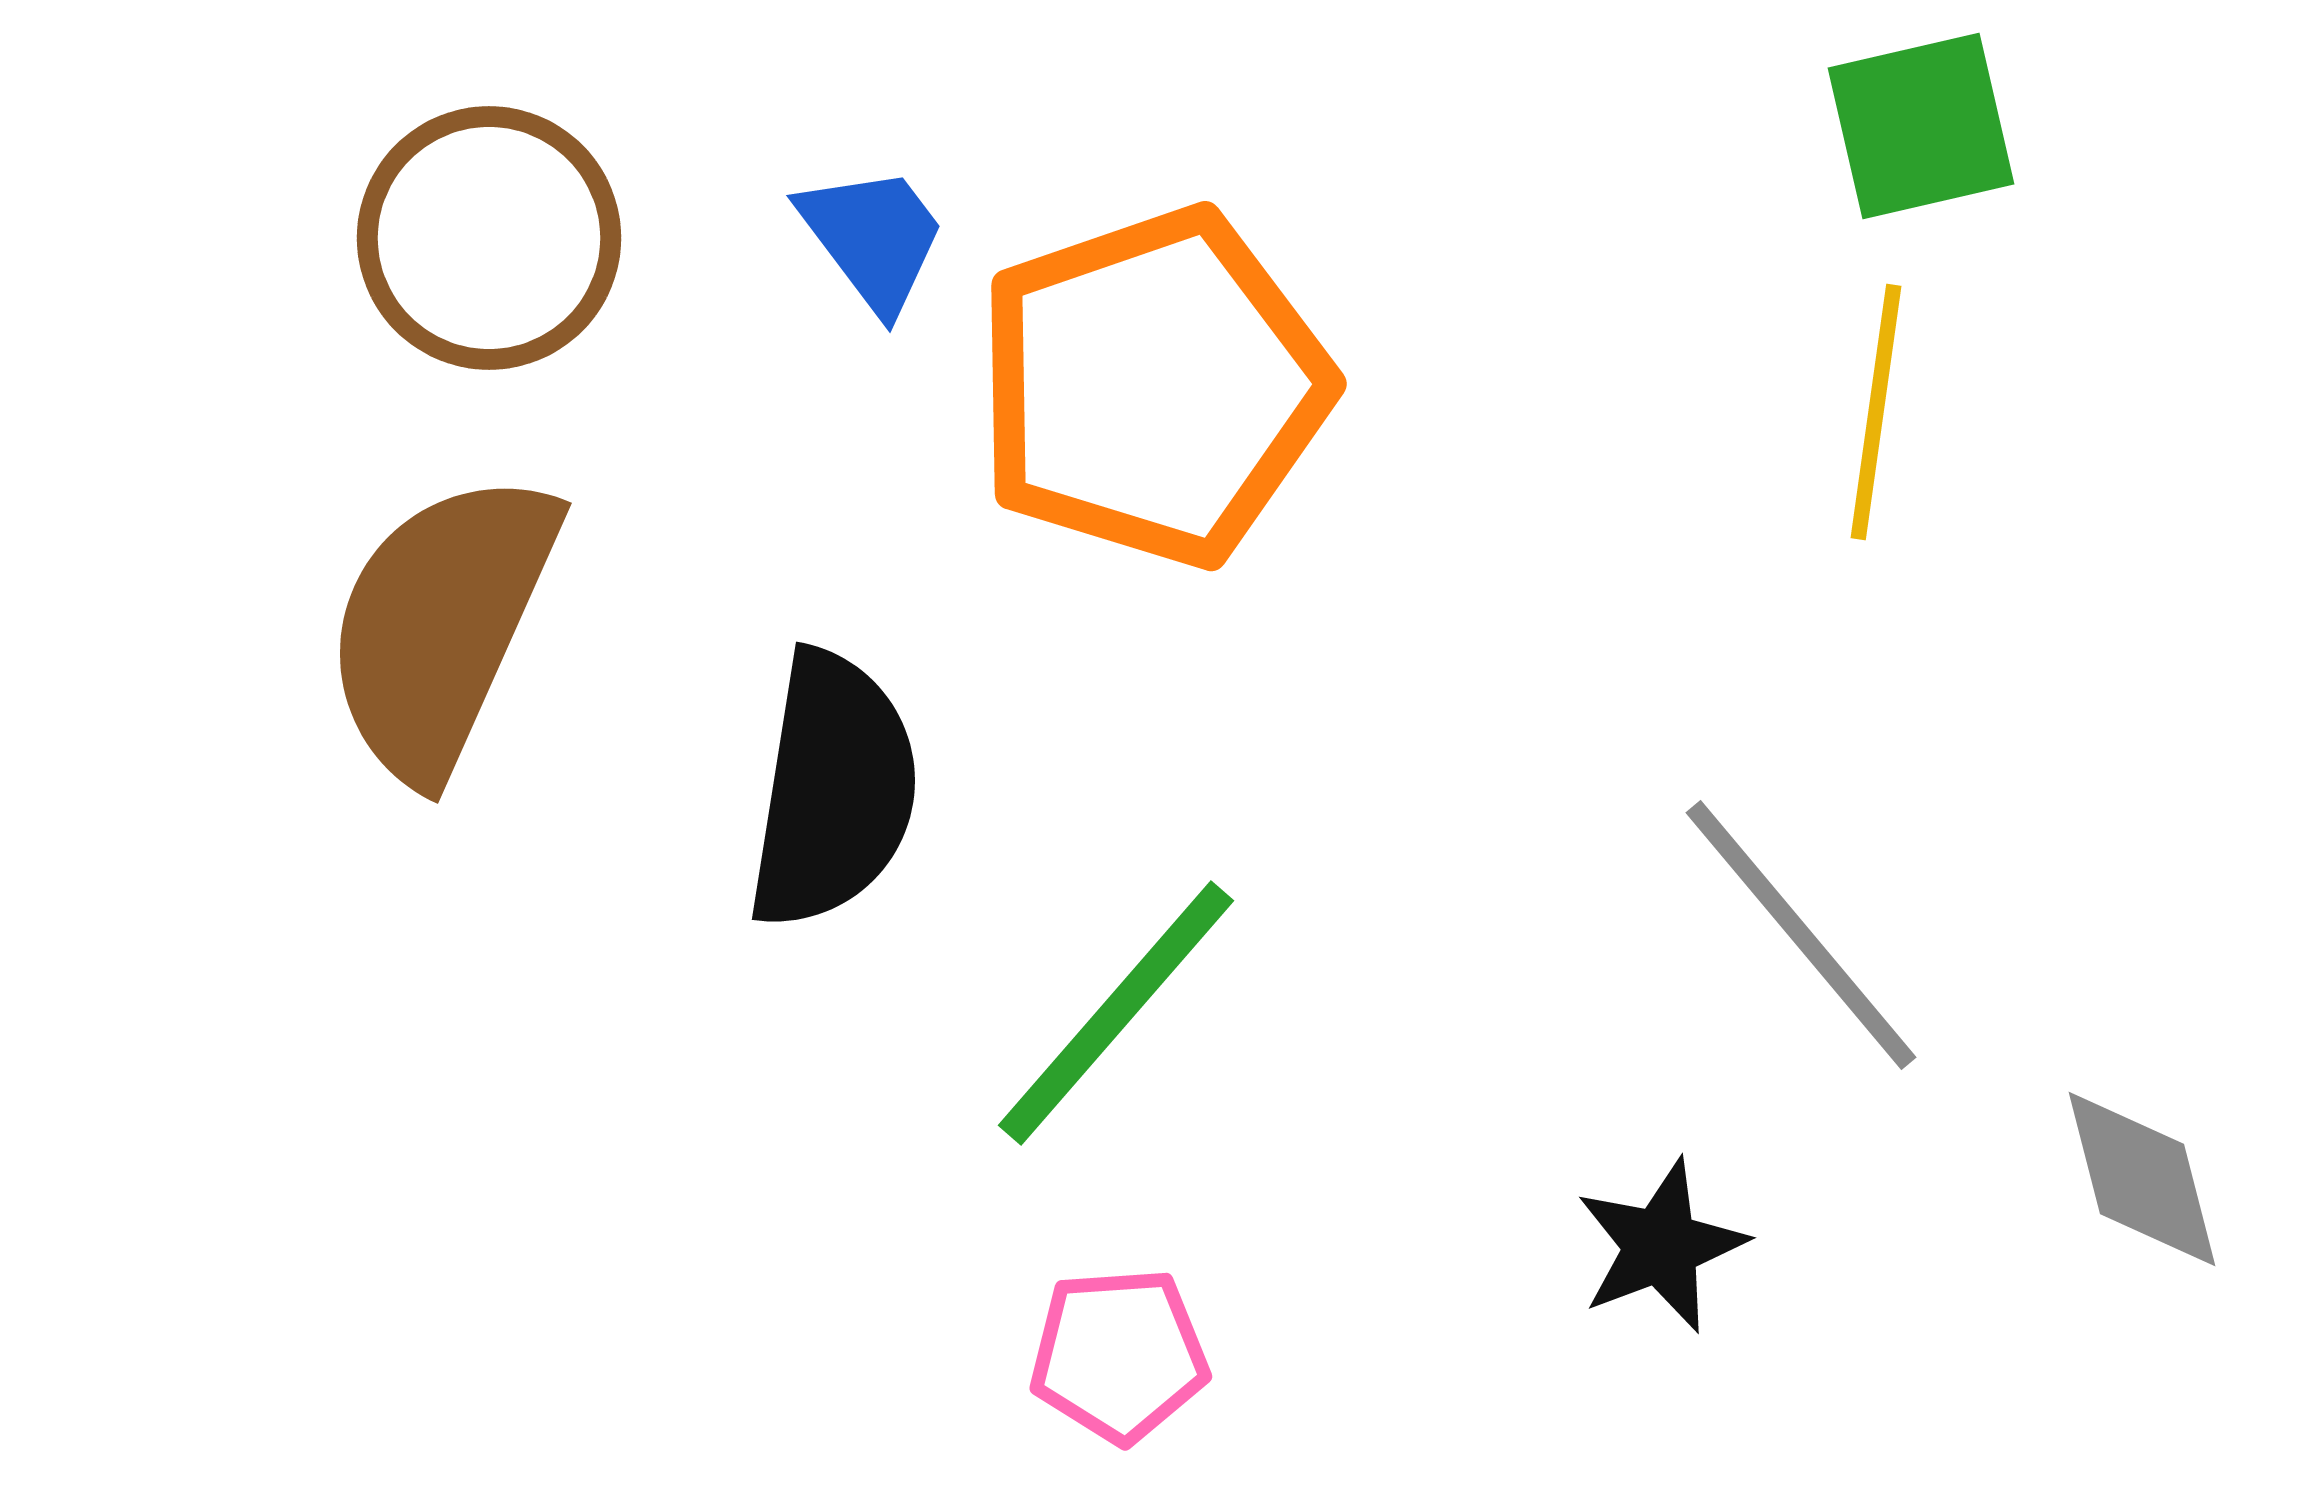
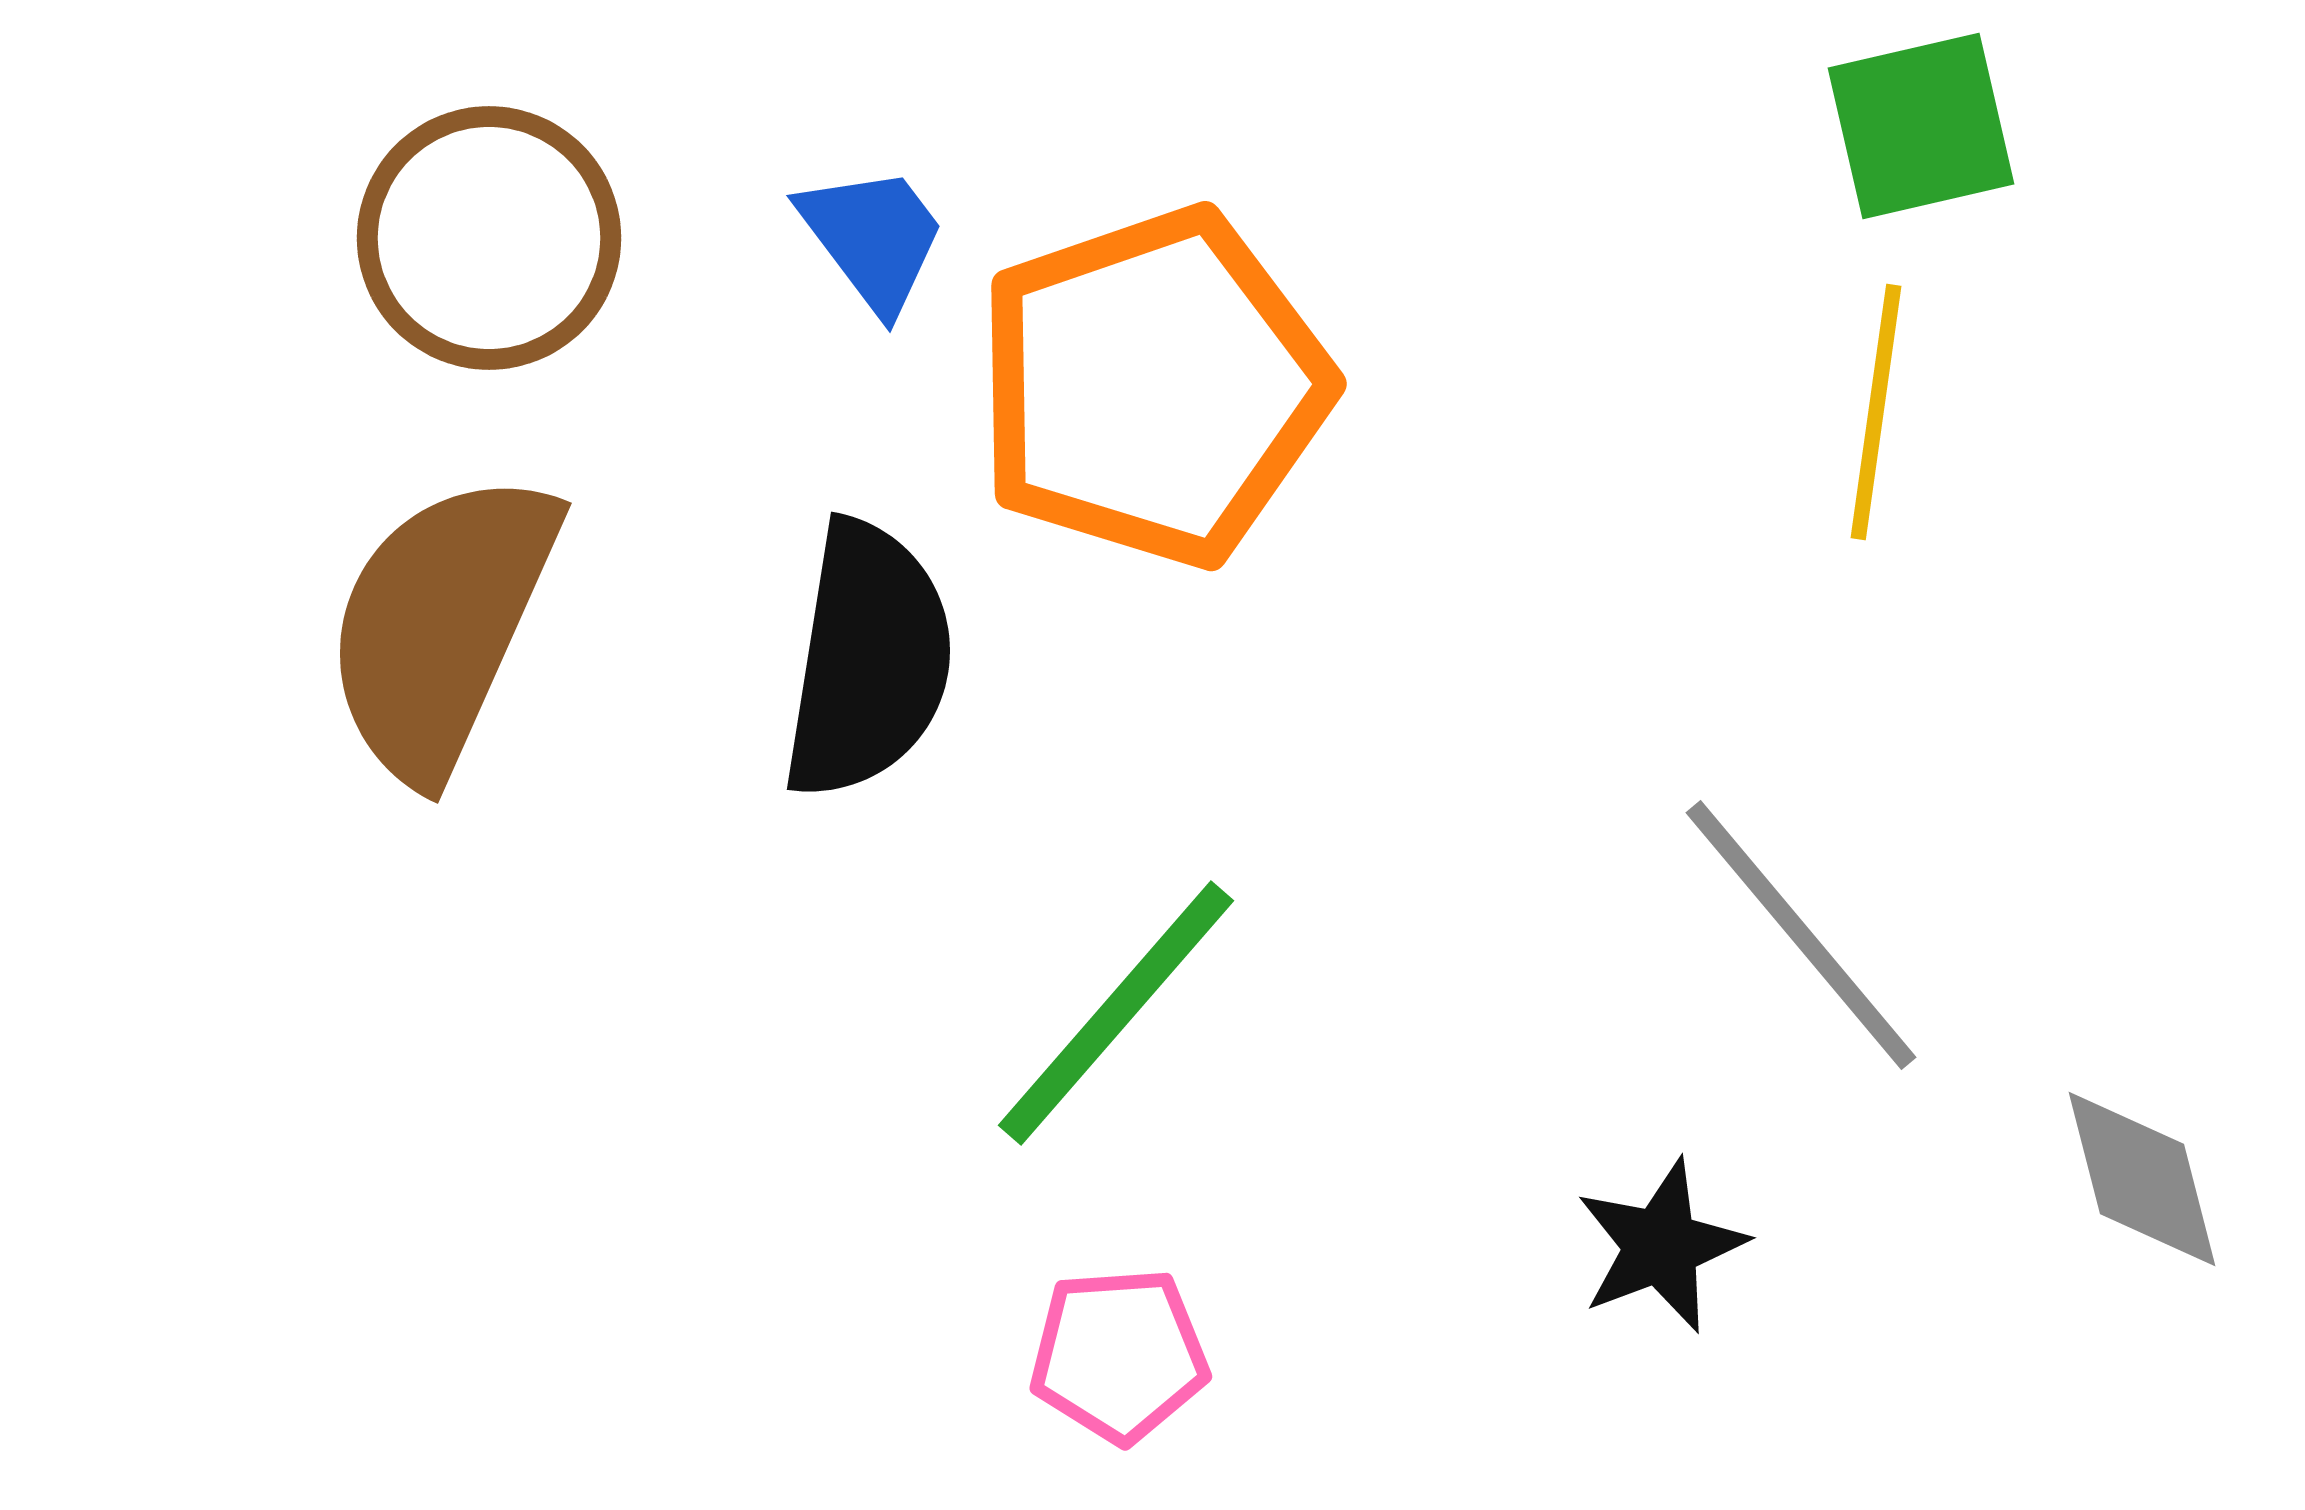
black semicircle: moved 35 px right, 130 px up
